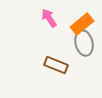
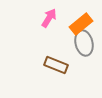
pink arrow: rotated 66 degrees clockwise
orange rectangle: moved 1 px left
